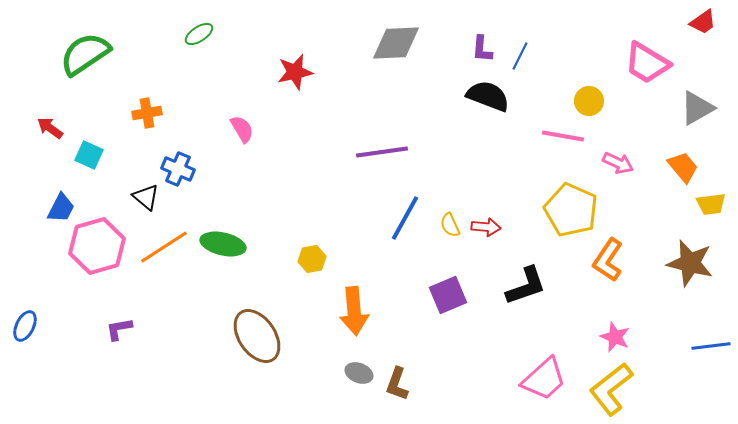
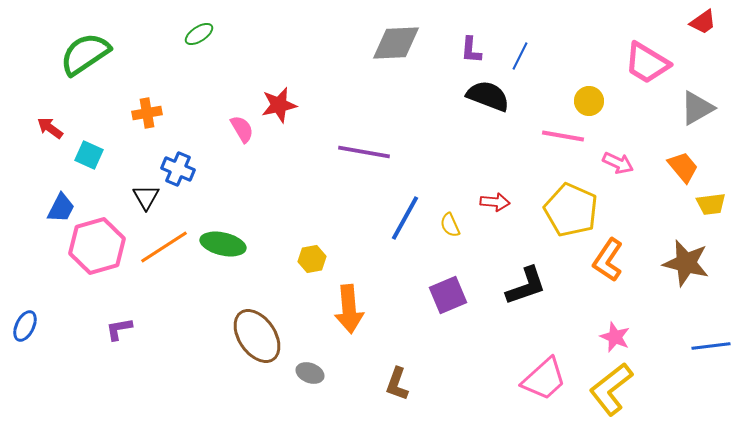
purple L-shape at (482, 49): moved 11 px left, 1 px down
red star at (295, 72): moved 16 px left, 33 px down
purple line at (382, 152): moved 18 px left; rotated 18 degrees clockwise
black triangle at (146, 197): rotated 20 degrees clockwise
red arrow at (486, 227): moved 9 px right, 25 px up
brown star at (690, 263): moved 4 px left
orange arrow at (354, 311): moved 5 px left, 2 px up
gray ellipse at (359, 373): moved 49 px left
